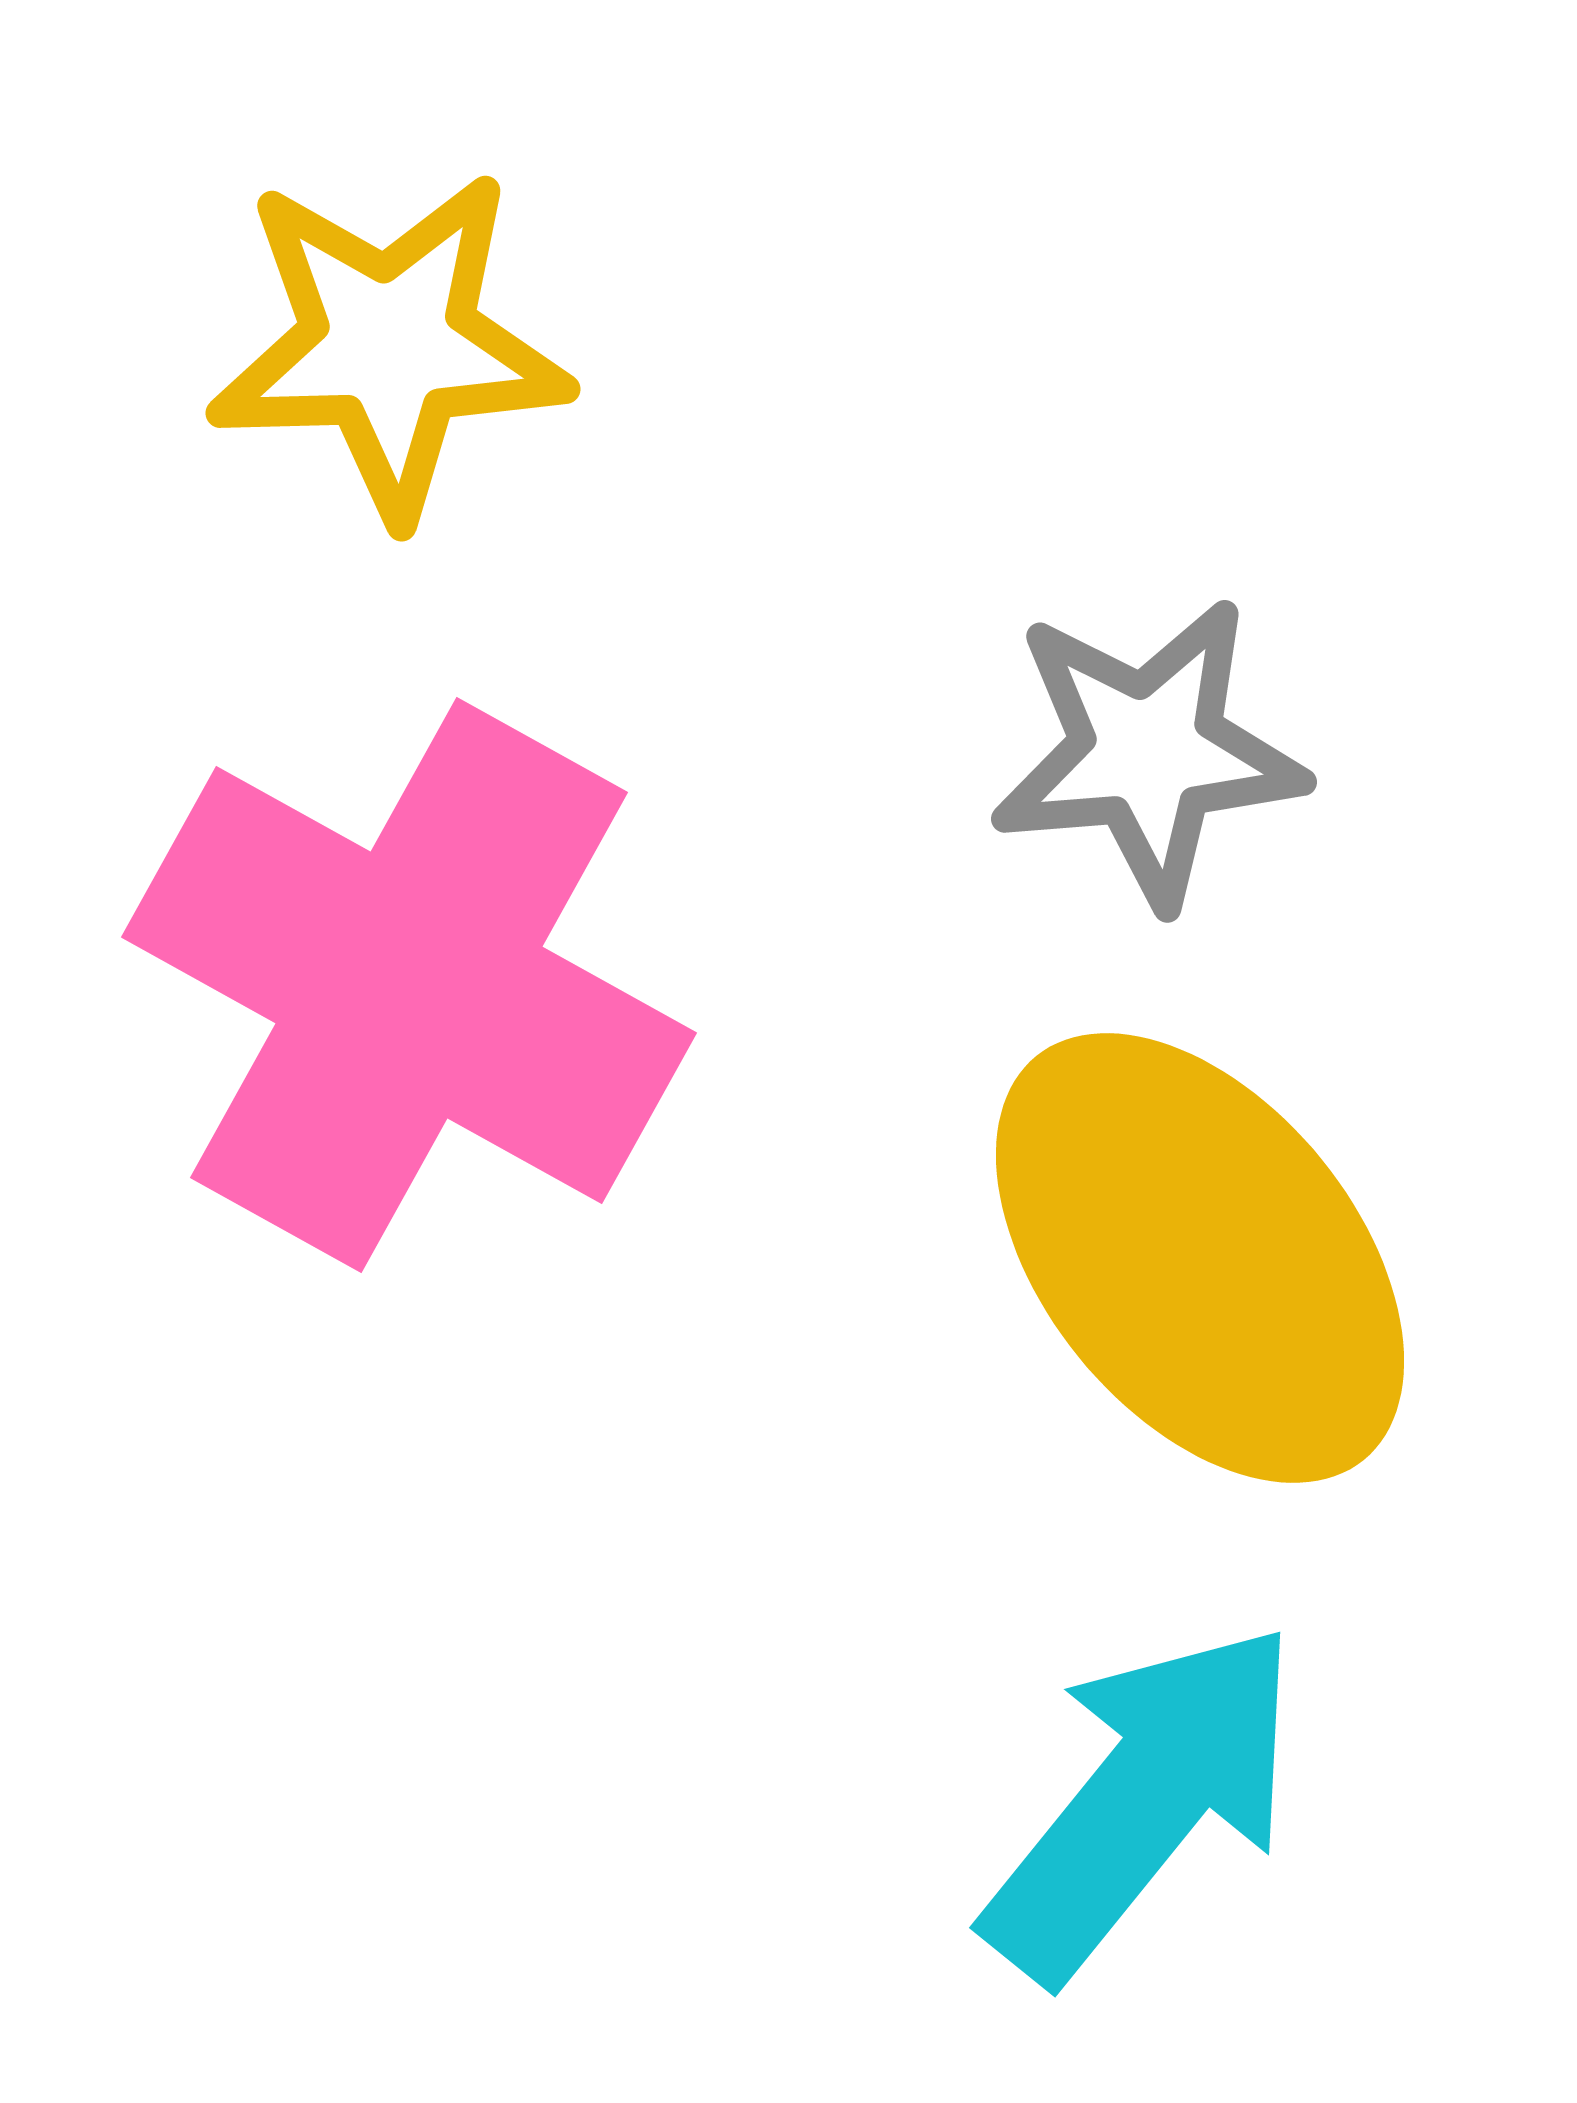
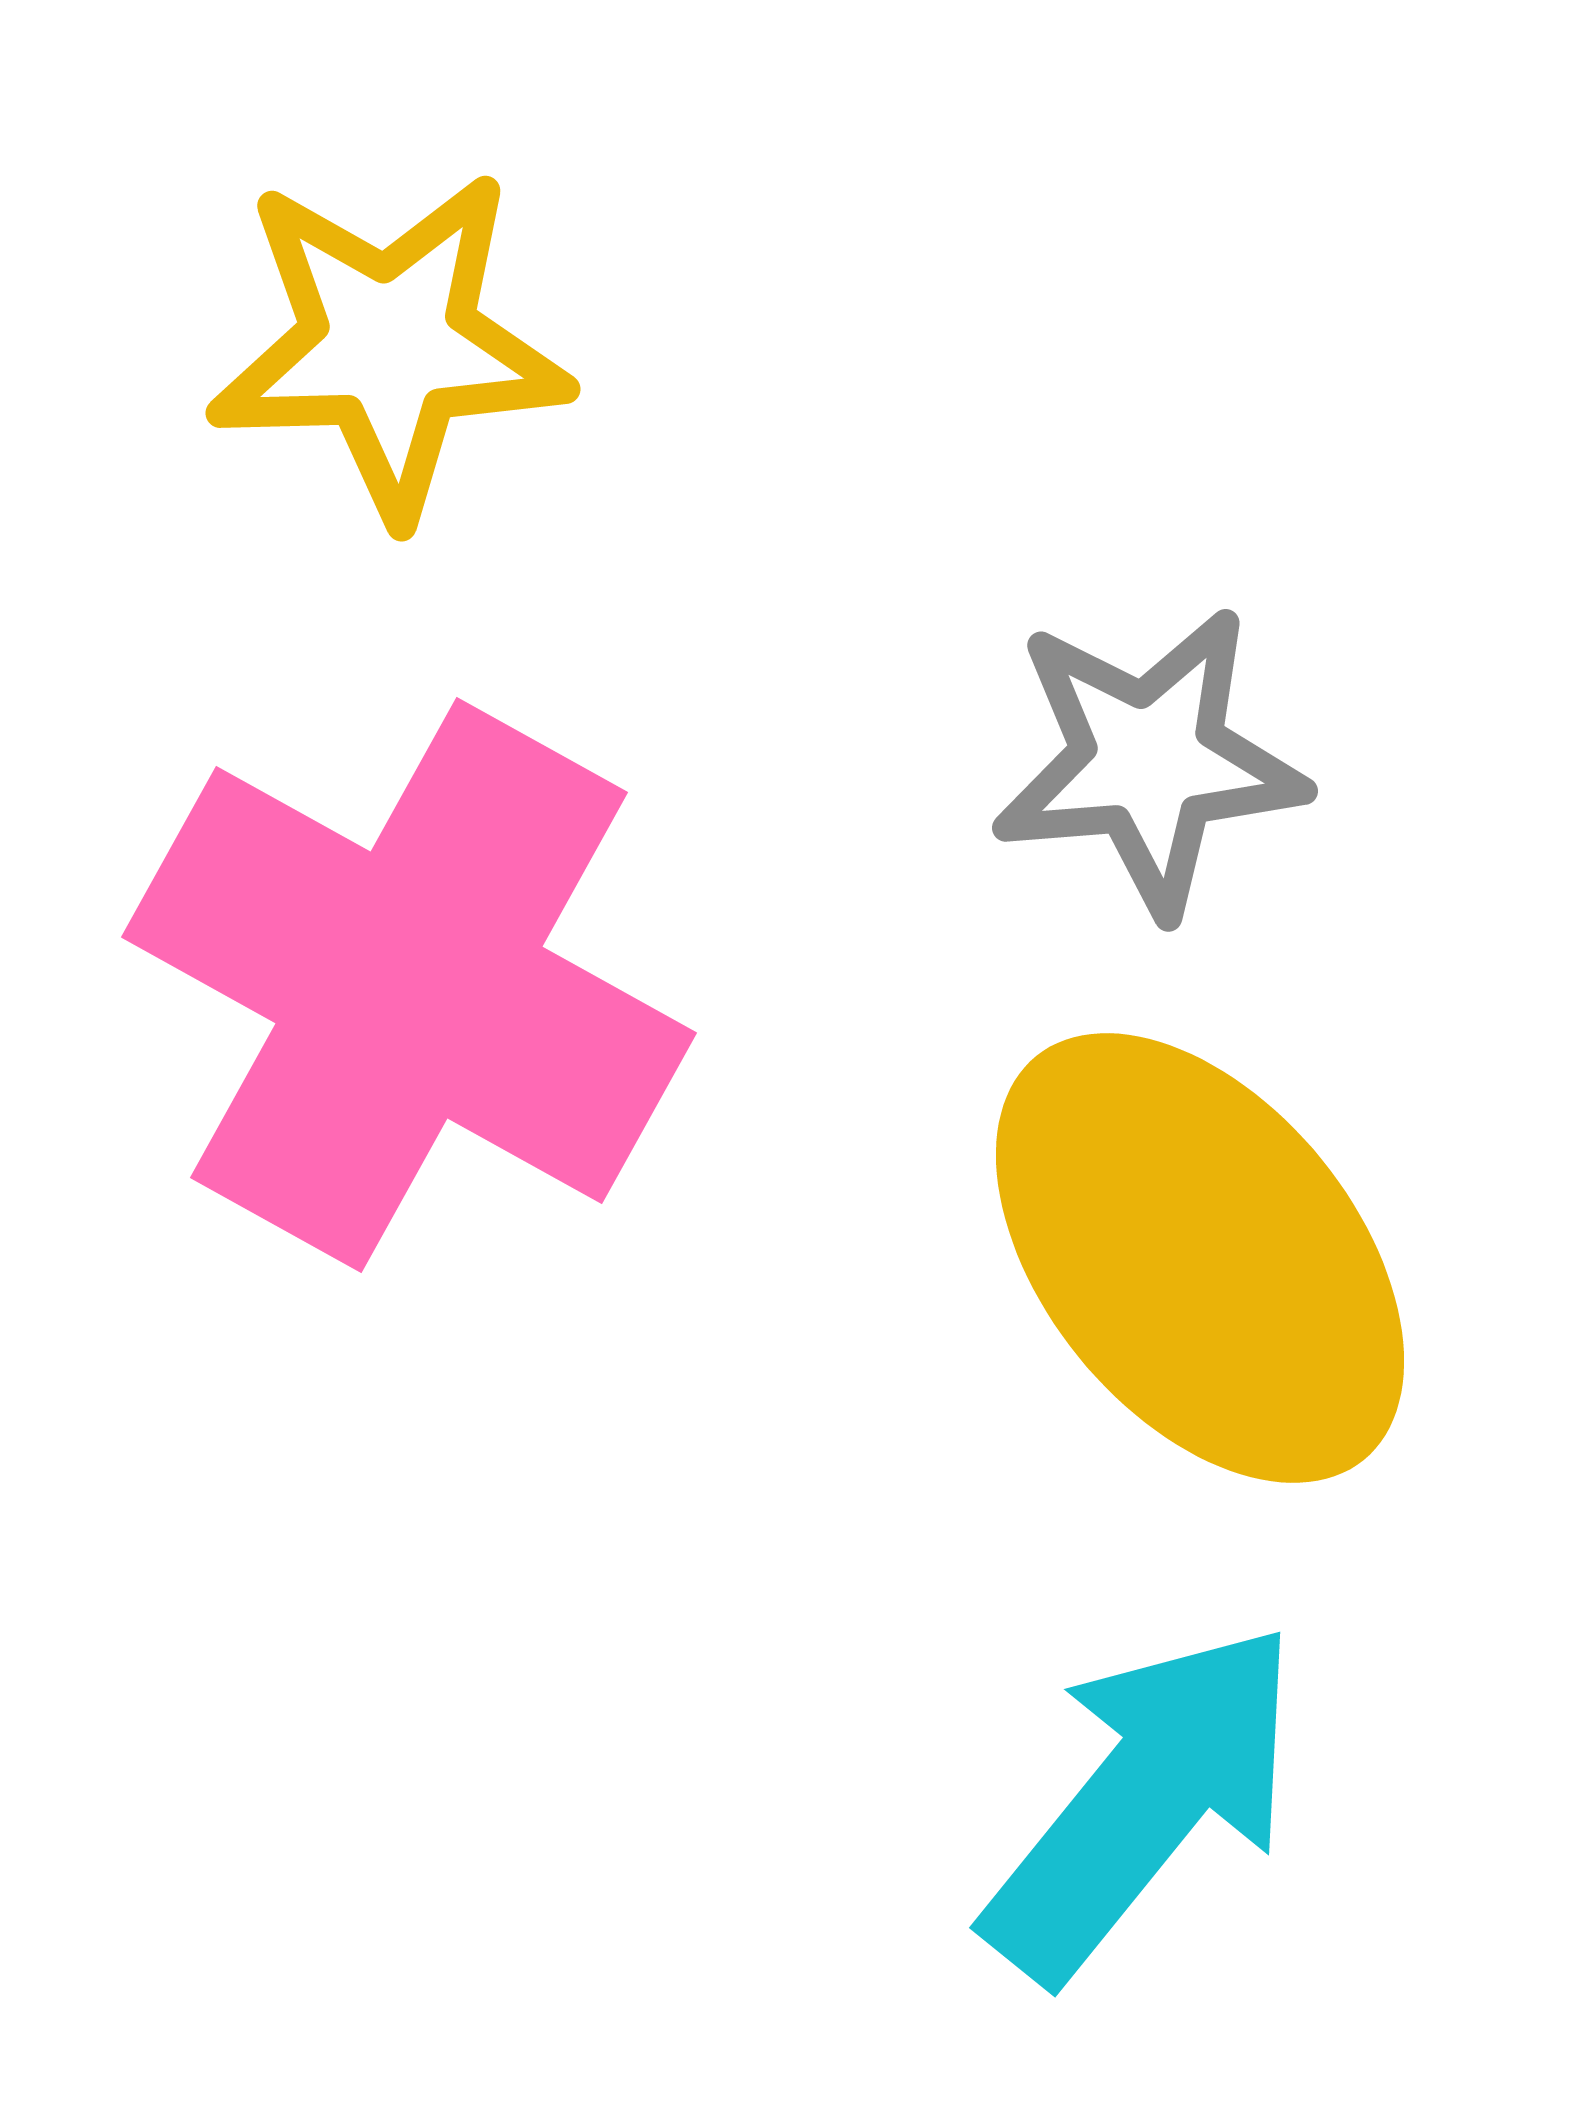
gray star: moved 1 px right, 9 px down
